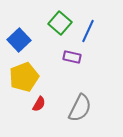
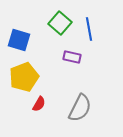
blue line: moved 1 px right, 2 px up; rotated 35 degrees counterclockwise
blue square: rotated 30 degrees counterclockwise
